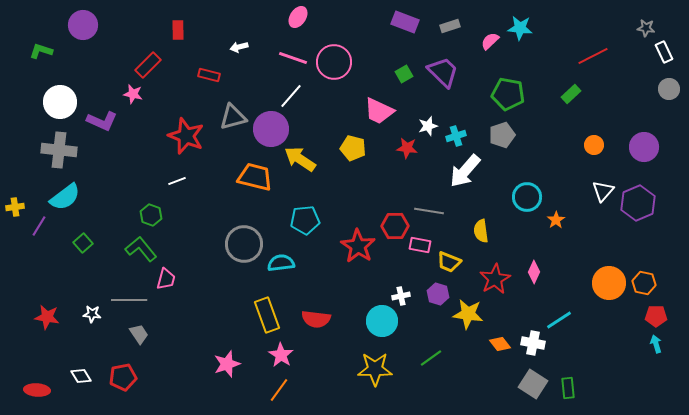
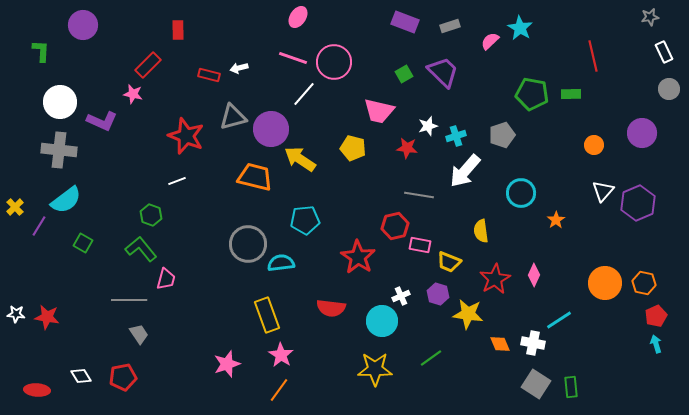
cyan star at (520, 28): rotated 25 degrees clockwise
gray star at (646, 28): moved 4 px right, 11 px up; rotated 18 degrees counterclockwise
white arrow at (239, 47): moved 21 px down
green L-shape at (41, 51): rotated 75 degrees clockwise
red line at (593, 56): rotated 76 degrees counterclockwise
green pentagon at (508, 94): moved 24 px right
green rectangle at (571, 94): rotated 42 degrees clockwise
white line at (291, 96): moved 13 px right, 2 px up
pink trapezoid at (379, 111): rotated 12 degrees counterclockwise
purple circle at (644, 147): moved 2 px left, 14 px up
cyan semicircle at (65, 197): moved 1 px right, 3 px down
cyan circle at (527, 197): moved 6 px left, 4 px up
yellow cross at (15, 207): rotated 36 degrees counterclockwise
gray line at (429, 211): moved 10 px left, 16 px up
red hexagon at (395, 226): rotated 12 degrees counterclockwise
green square at (83, 243): rotated 18 degrees counterclockwise
gray circle at (244, 244): moved 4 px right
red star at (358, 246): moved 11 px down
pink diamond at (534, 272): moved 3 px down
orange circle at (609, 283): moved 4 px left
white cross at (401, 296): rotated 12 degrees counterclockwise
white star at (92, 314): moved 76 px left
red pentagon at (656, 316): rotated 25 degrees counterclockwise
red semicircle at (316, 319): moved 15 px right, 11 px up
orange diamond at (500, 344): rotated 15 degrees clockwise
gray square at (533, 384): moved 3 px right
green rectangle at (568, 388): moved 3 px right, 1 px up
